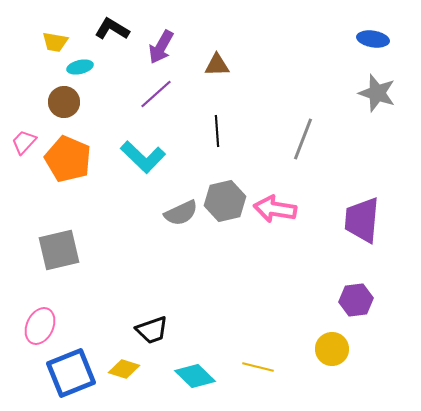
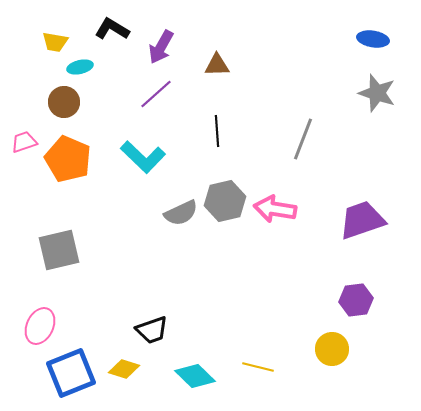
pink trapezoid: rotated 28 degrees clockwise
purple trapezoid: rotated 66 degrees clockwise
